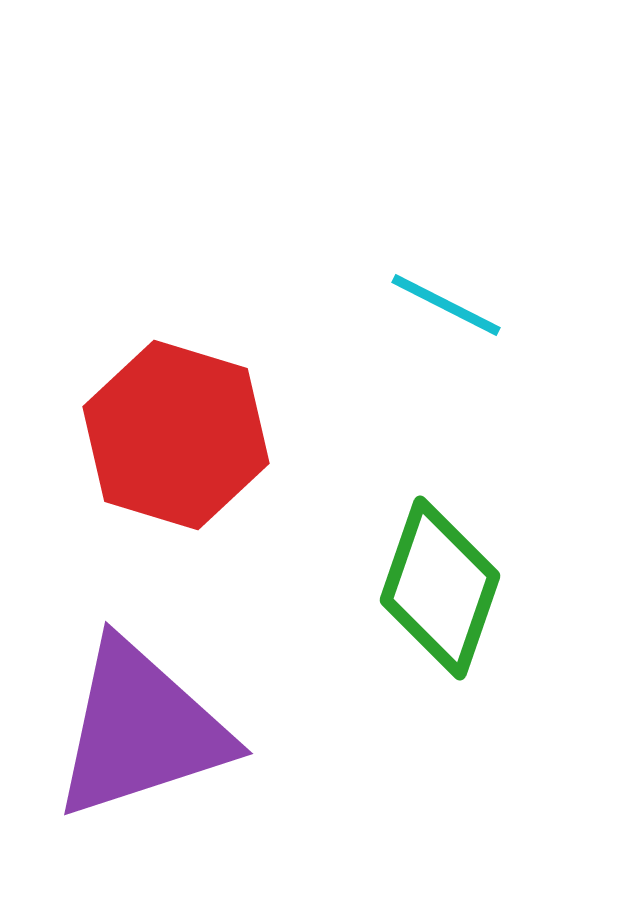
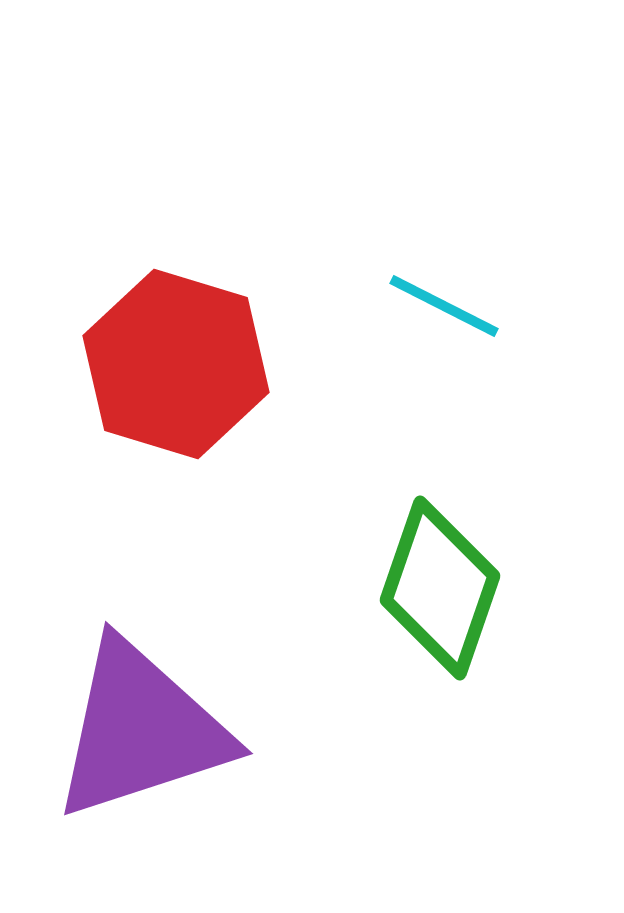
cyan line: moved 2 px left, 1 px down
red hexagon: moved 71 px up
